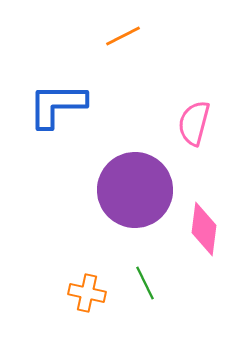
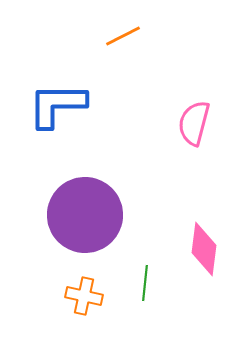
purple circle: moved 50 px left, 25 px down
pink diamond: moved 20 px down
green line: rotated 32 degrees clockwise
orange cross: moved 3 px left, 3 px down
